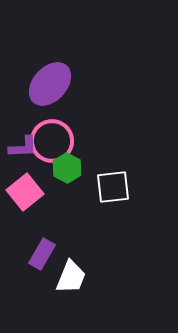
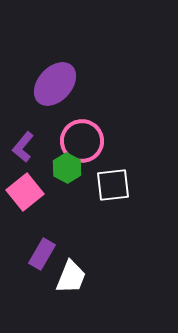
purple ellipse: moved 5 px right
pink circle: moved 30 px right
purple L-shape: rotated 132 degrees clockwise
white square: moved 2 px up
